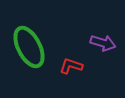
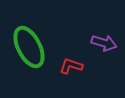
purple arrow: moved 1 px right
